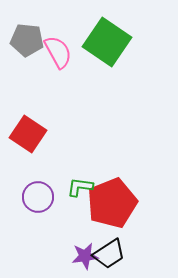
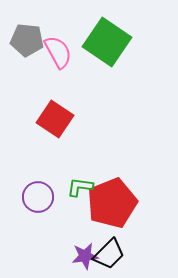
red square: moved 27 px right, 15 px up
black trapezoid: rotated 12 degrees counterclockwise
